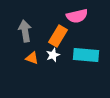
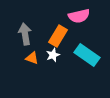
pink semicircle: moved 2 px right
gray arrow: moved 3 px down
cyan rectangle: moved 1 px right; rotated 30 degrees clockwise
